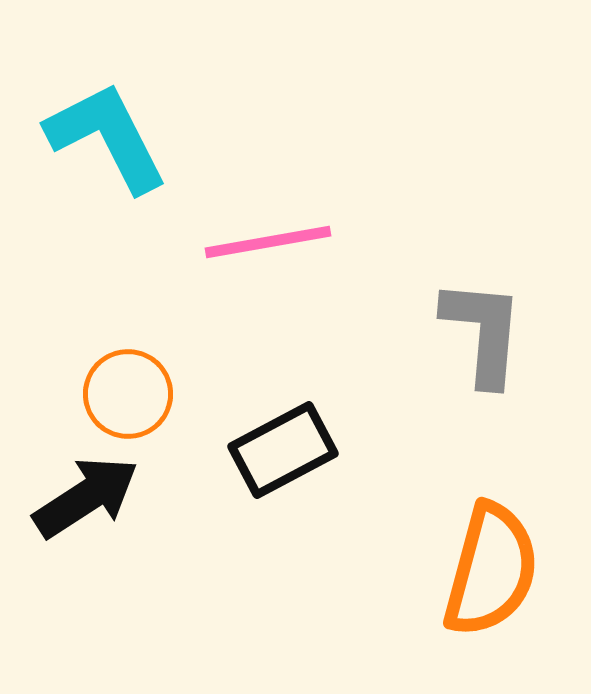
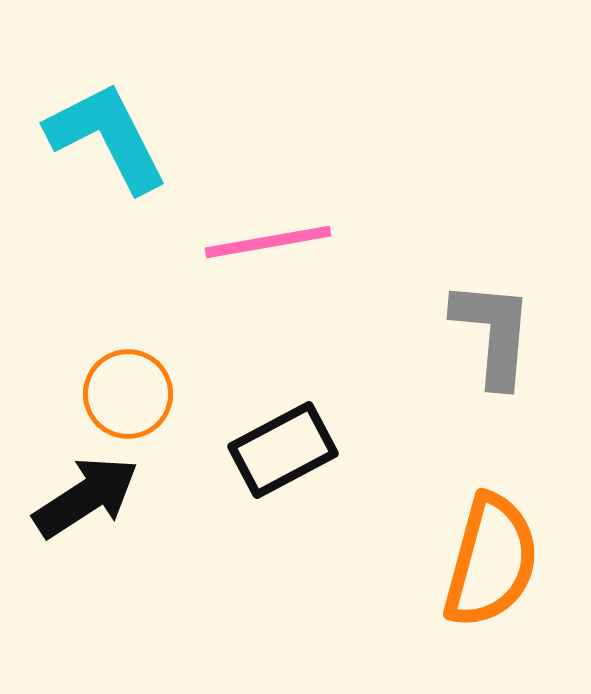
gray L-shape: moved 10 px right, 1 px down
orange semicircle: moved 9 px up
